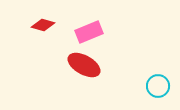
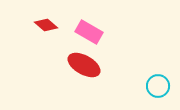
red diamond: moved 3 px right; rotated 25 degrees clockwise
pink rectangle: rotated 52 degrees clockwise
